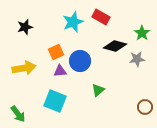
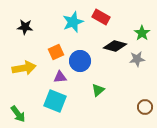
black star: rotated 21 degrees clockwise
purple triangle: moved 6 px down
